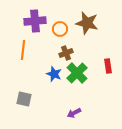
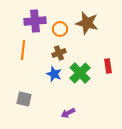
brown cross: moved 7 px left
green cross: moved 3 px right
purple arrow: moved 6 px left
